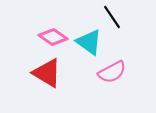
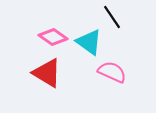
pink semicircle: rotated 128 degrees counterclockwise
